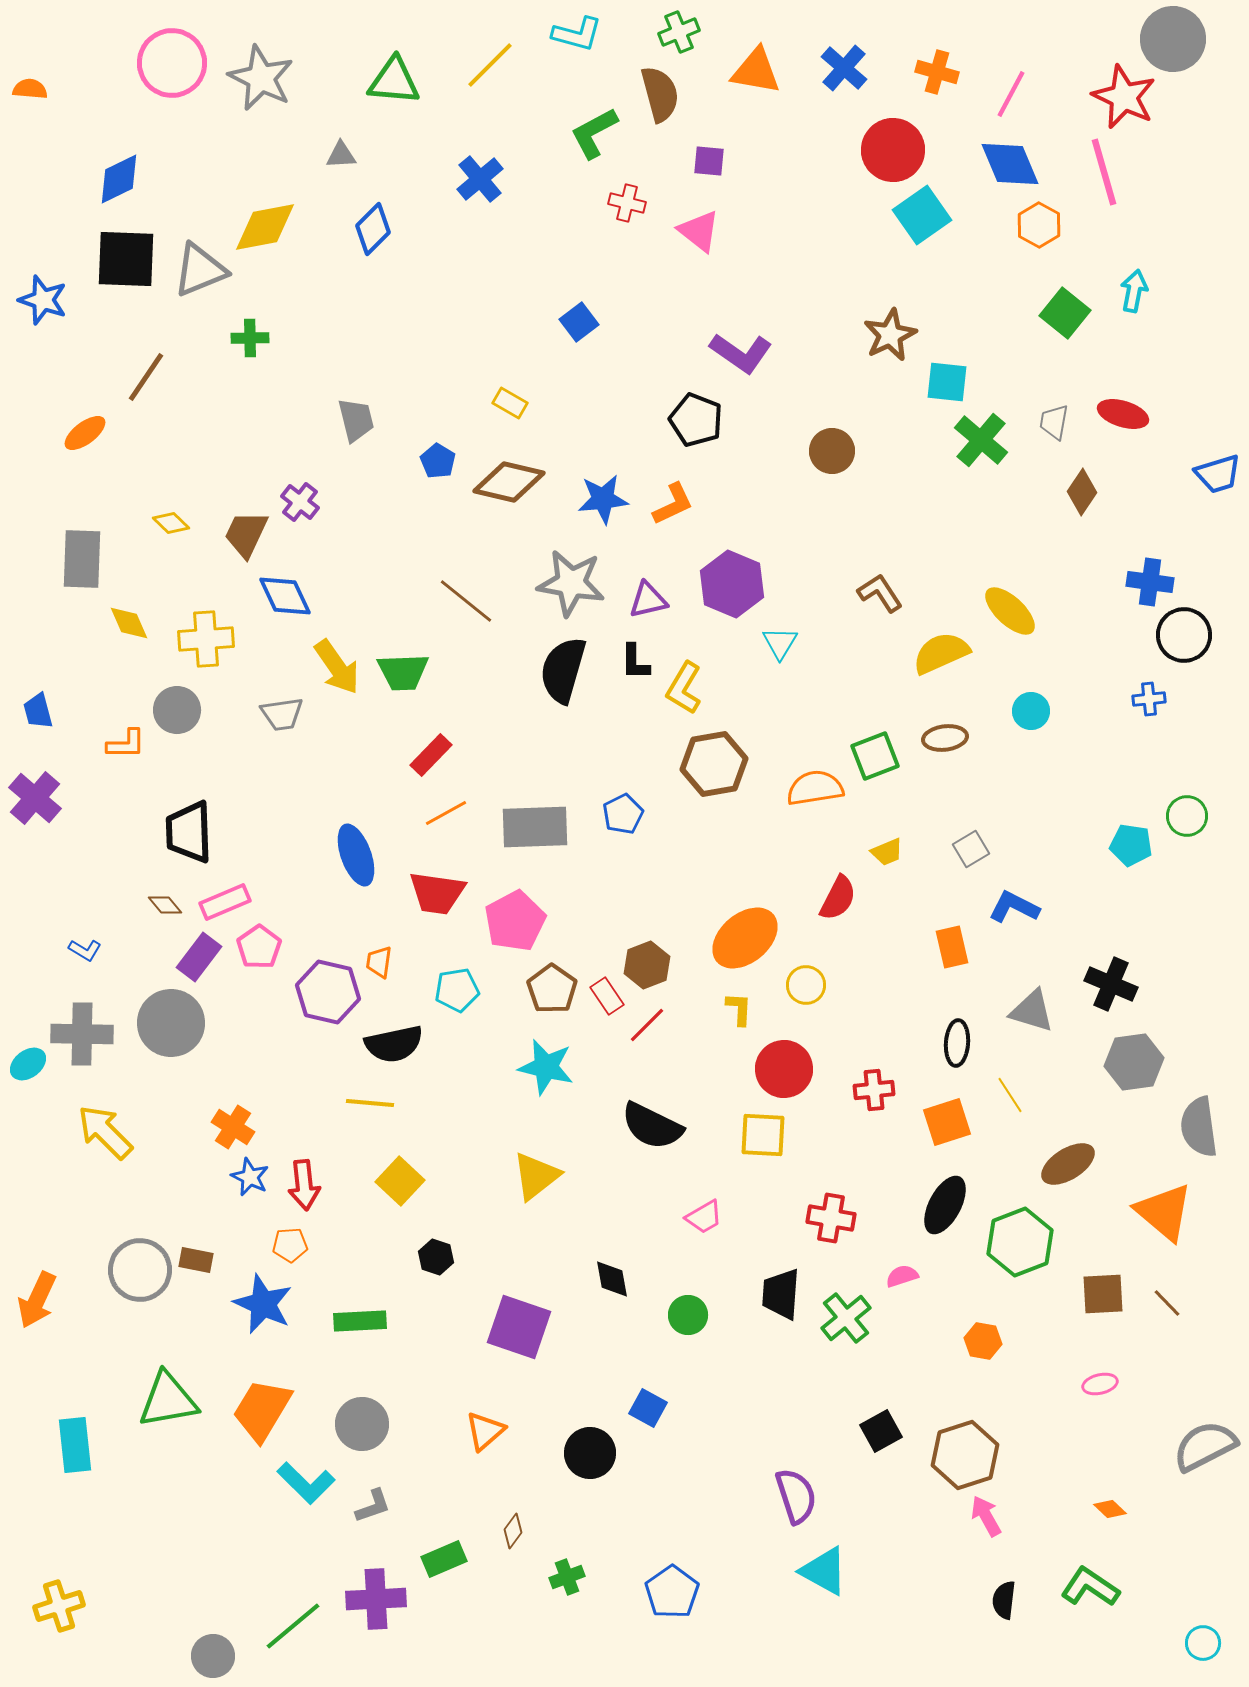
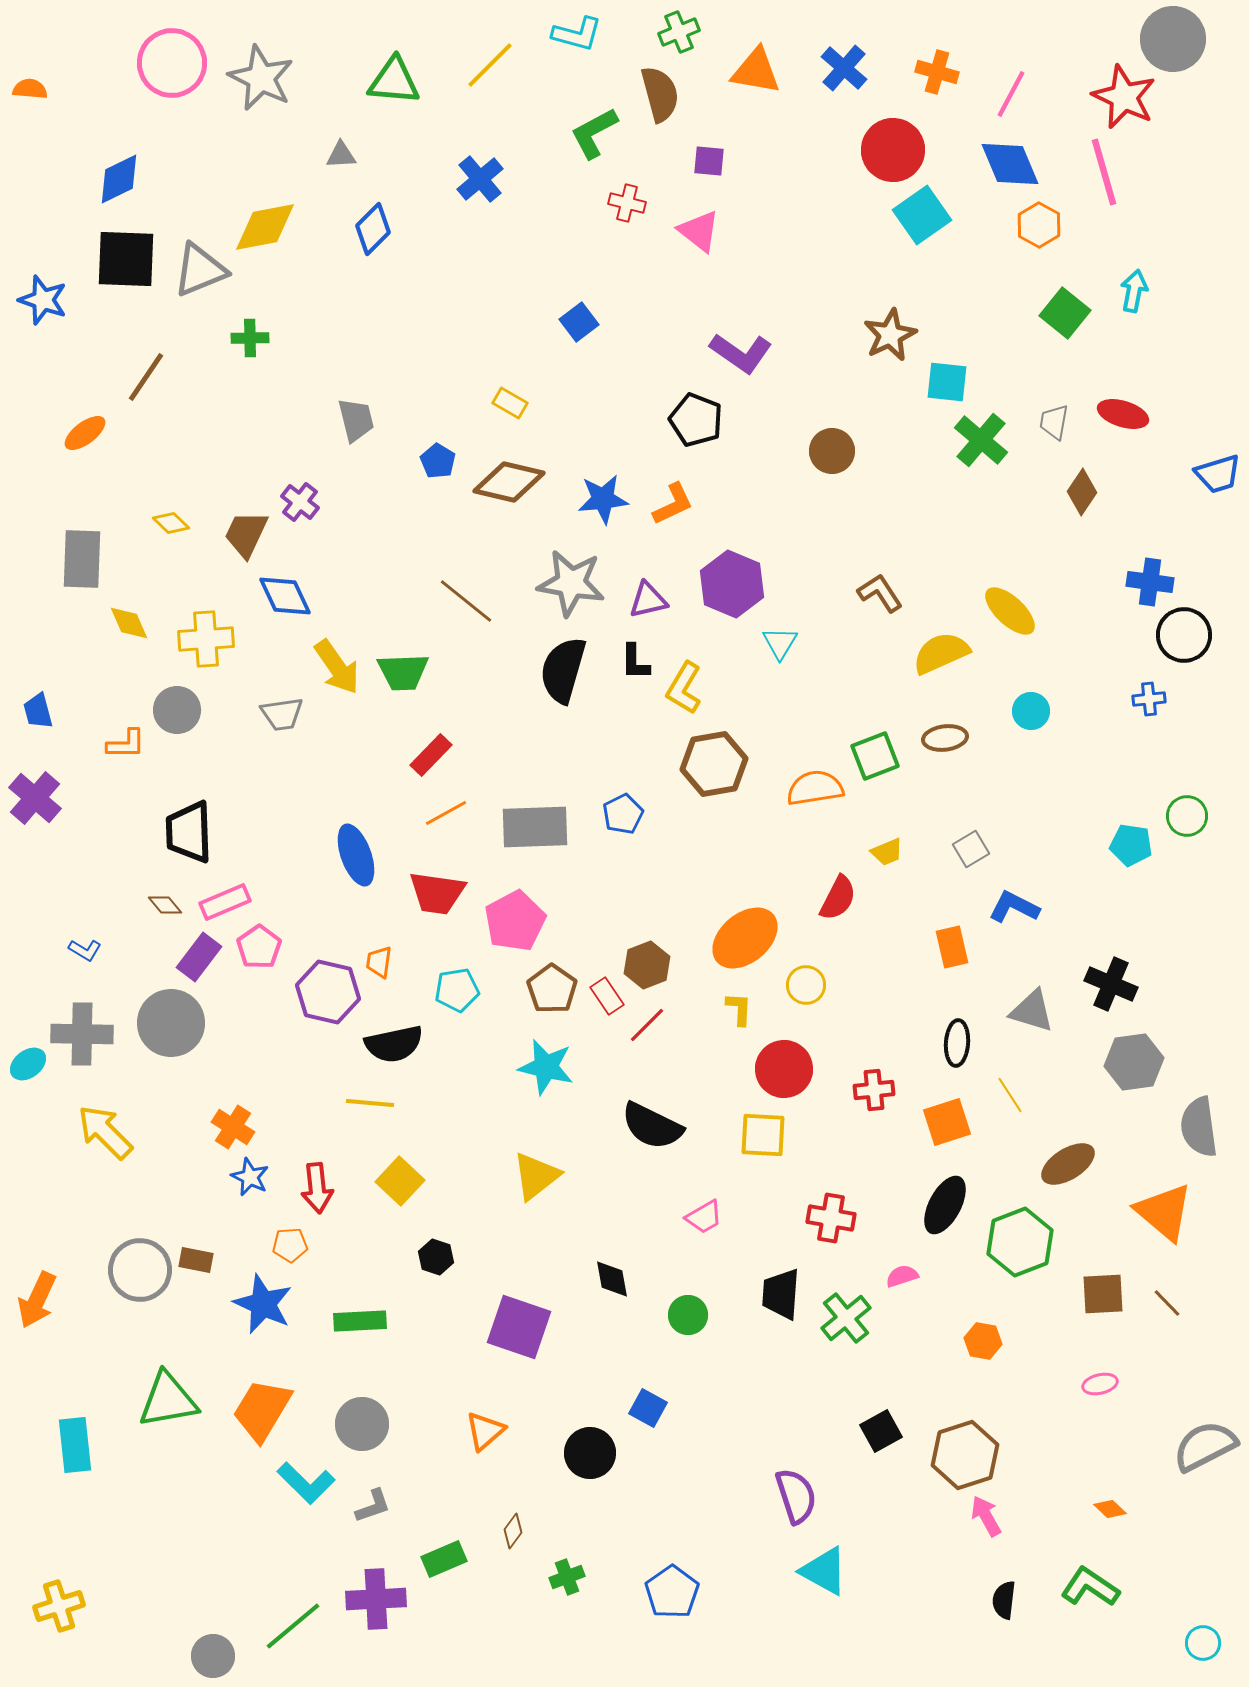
red arrow at (304, 1185): moved 13 px right, 3 px down
